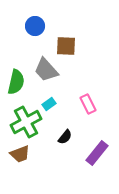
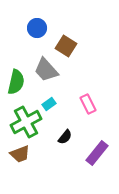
blue circle: moved 2 px right, 2 px down
brown square: rotated 30 degrees clockwise
